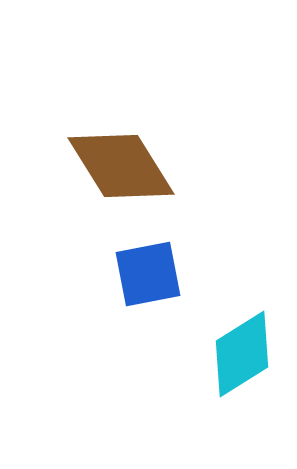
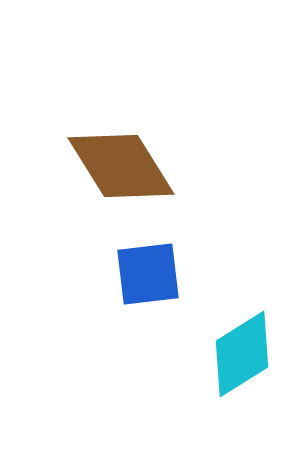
blue square: rotated 4 degrees clockwise
